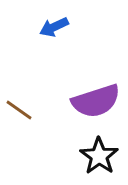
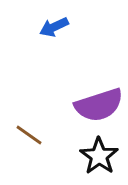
purple semicircle: moved 3 px right, 4 px down
brown line: moved 10 px right, 25 px down
